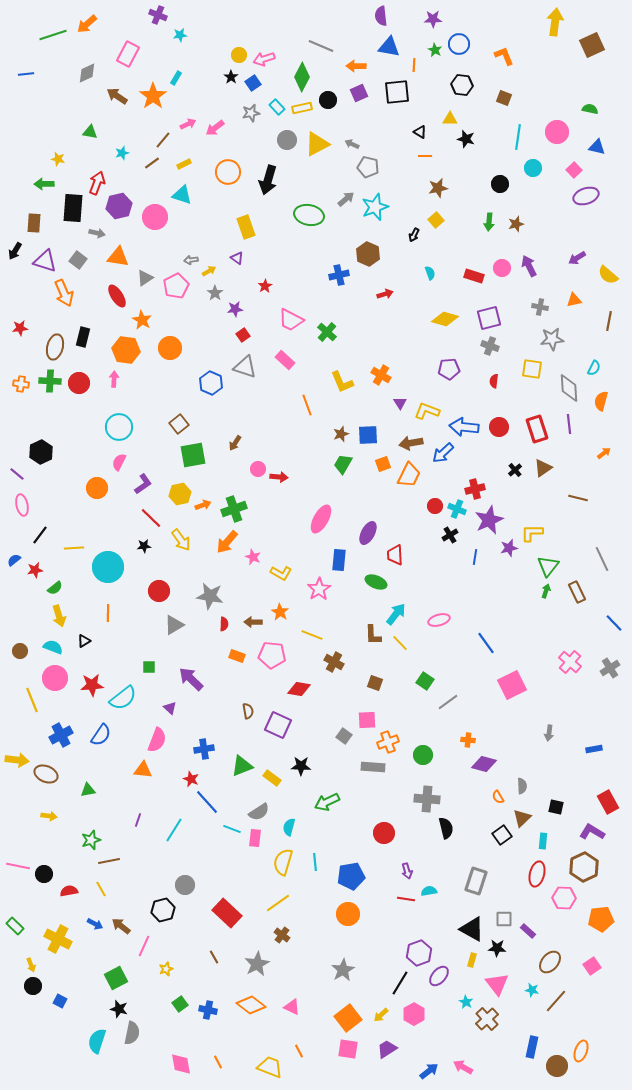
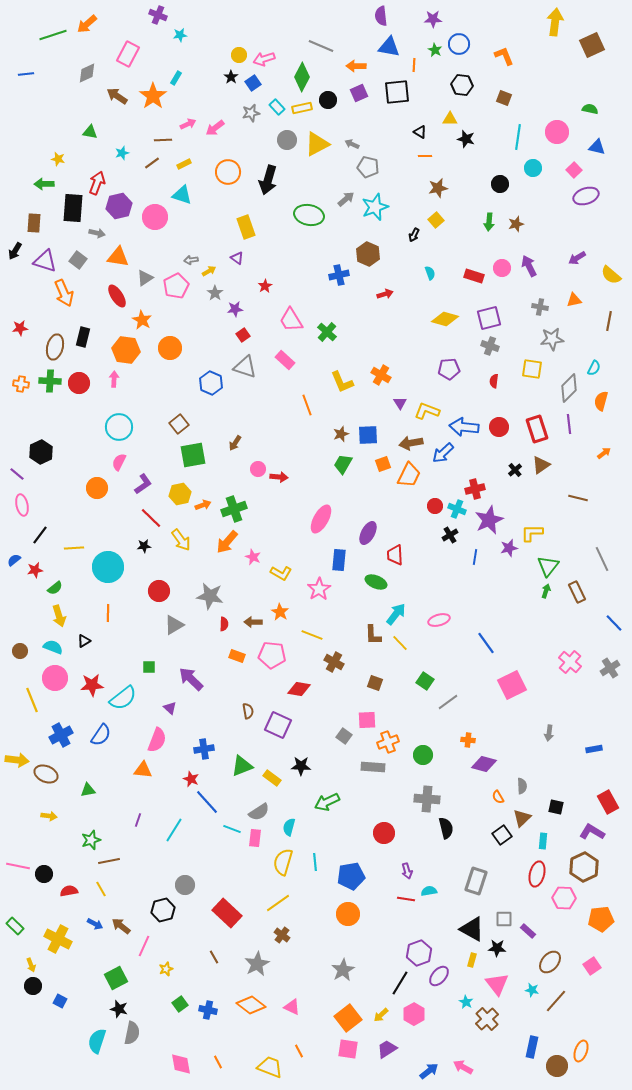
brown line at (163, 140): rotated 48 degrees clockwise
yellow semicircle at (608, 275): moved 3 px right
pink trapezoid at (291, 320): rotated 32 degrees clockwise
gray diamond at (569, 388): rotated 48 degrees clockwise
brown triangle at (543, 468): moved 2 px left, 3 px up
